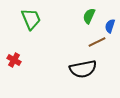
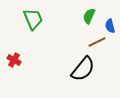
green trapezoid: moved 2 px right
blue semicircle: rotated 32 degrees counterclockwise
black semicircle: rotated 40 degrees counterclockwise
